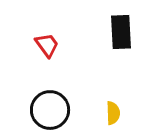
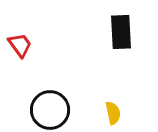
red trapezoid: moved 27 px left
yellow semicircle: rotated 10 degrees counterclockwise
